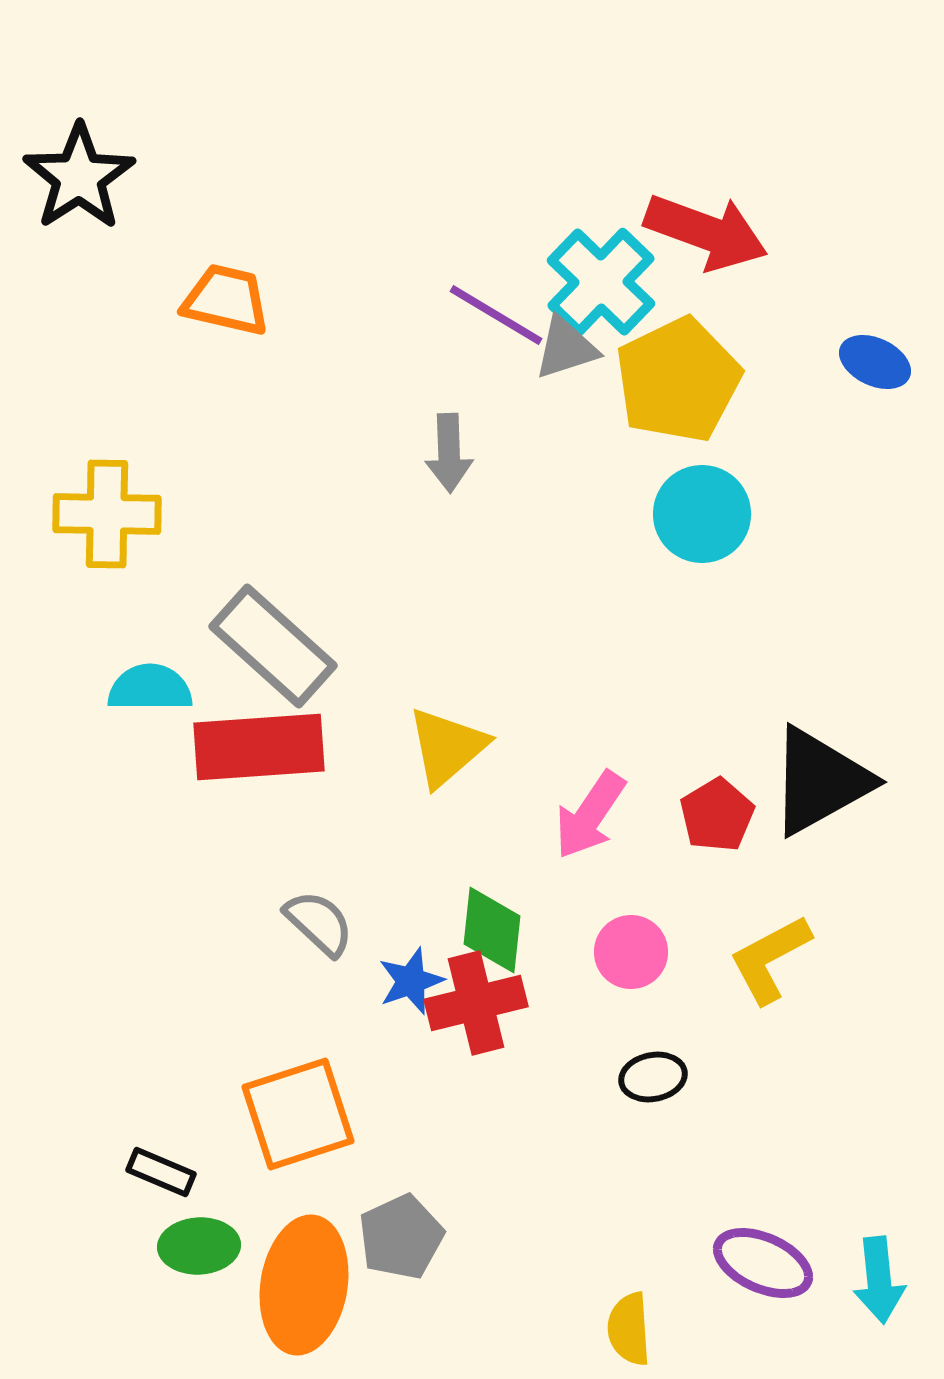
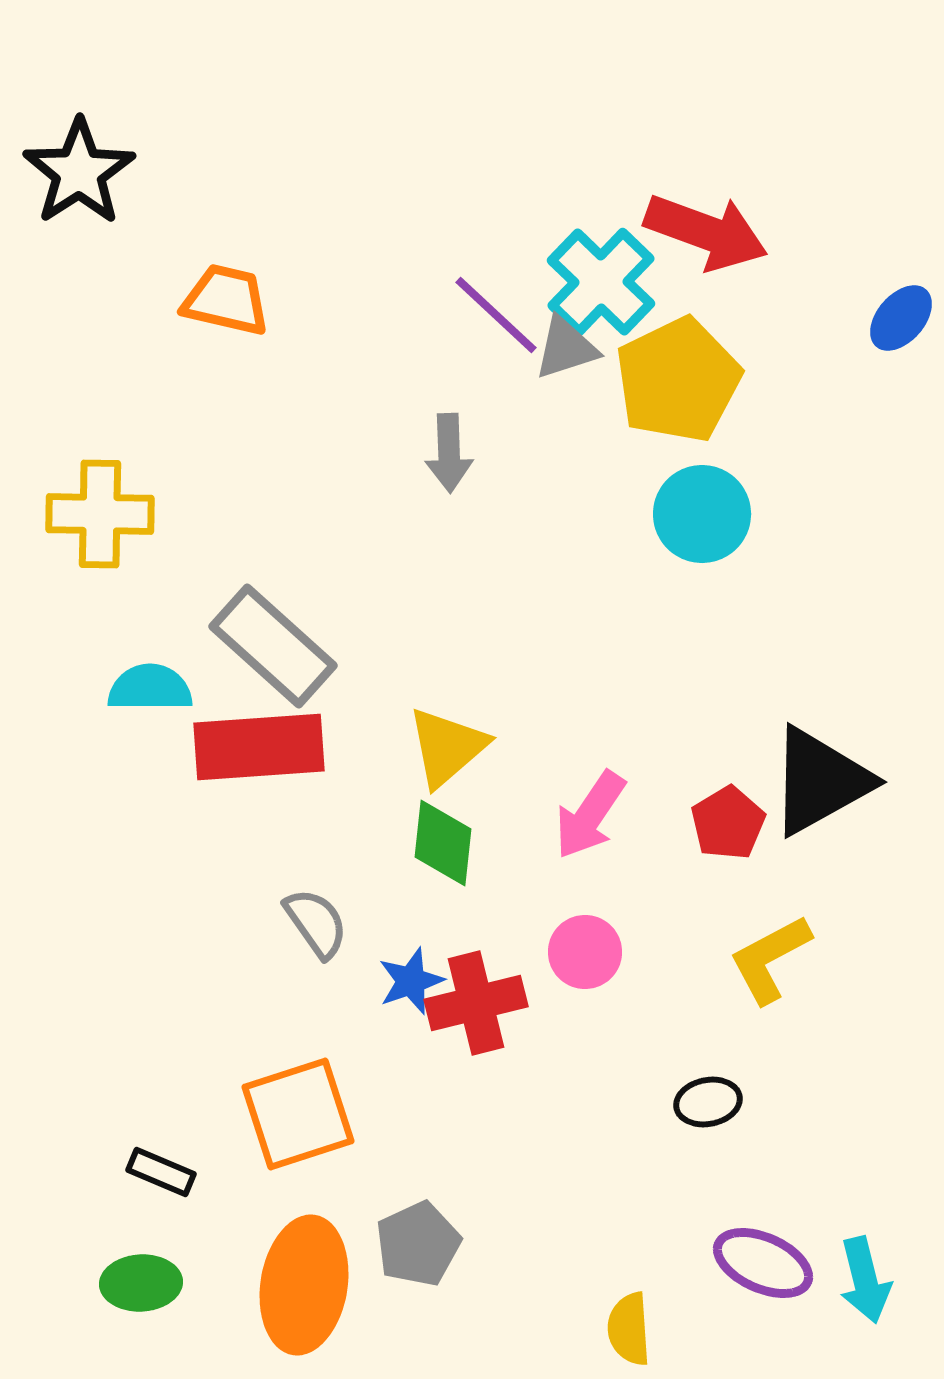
black star: moved 5 px up
purple line: rotated 12 degrees clockwise
blue ellipse: moved 26 px right, 44 px up; rotated 74 degrees counterclockwise
yellow cross: moved 7 px left
red pentagon: moved 11 px right, 8 px down
gray semicircle: moved 3 px left; rotated 12 degrees clockwise
green diamond: moved 49 px left, 87 px up
pink circle: moved 46 px left
black ellipse: moved 55 px right, 25 px down
gray pentagon: moved 17 px right, 7 px down
green ellipse: moved 58 px left, 37 px down
cyan arrow: moved 14 px left; rotated 8 degrees counterclockwise
